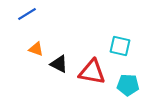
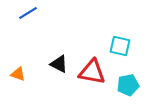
blue line: moved 1 px right, 1 px up
orange triangle: moved 18 px left, 25 px down
cyan pentagon: rotated 15 degrees counterclockwise
